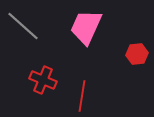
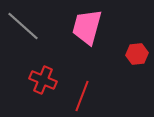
pink trapezoid: moved 1 px right; rotated 9 degrees counterclockwise
red line: rotated 12 degrees clockwise
